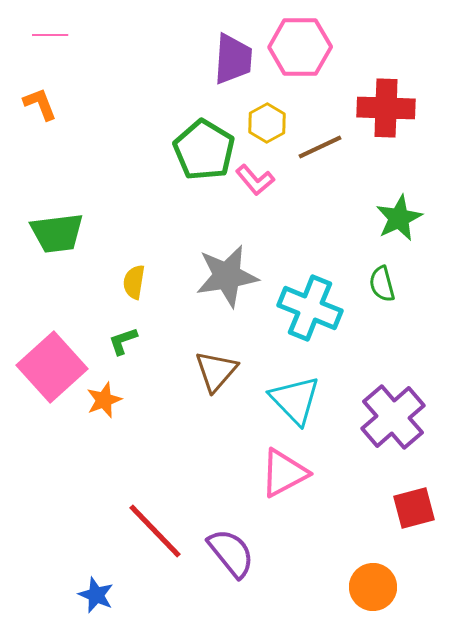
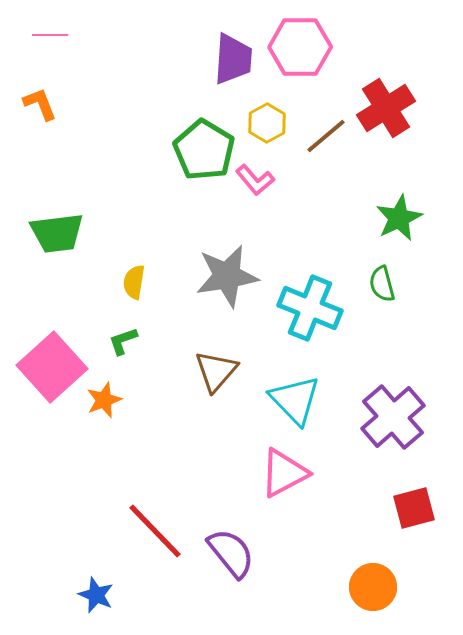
red cross: rotated 34 degrees counterclockwise
brown line: moved 6 px right, 11 px up; rotated 15 degrees counterclockwise
